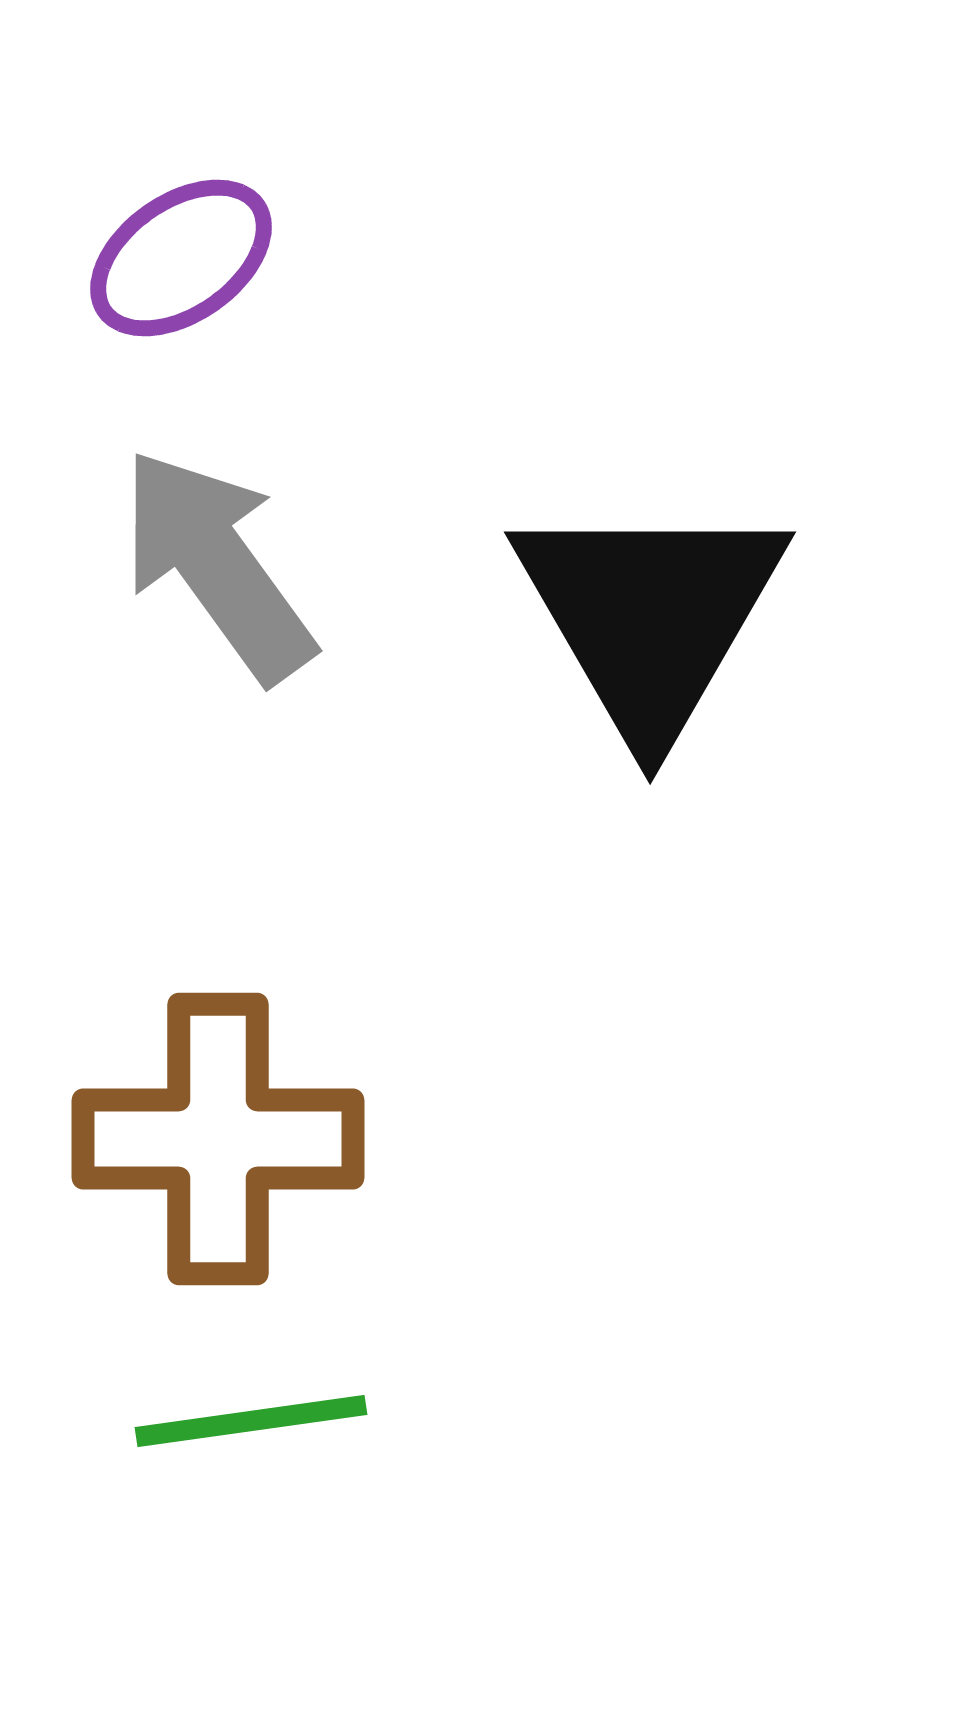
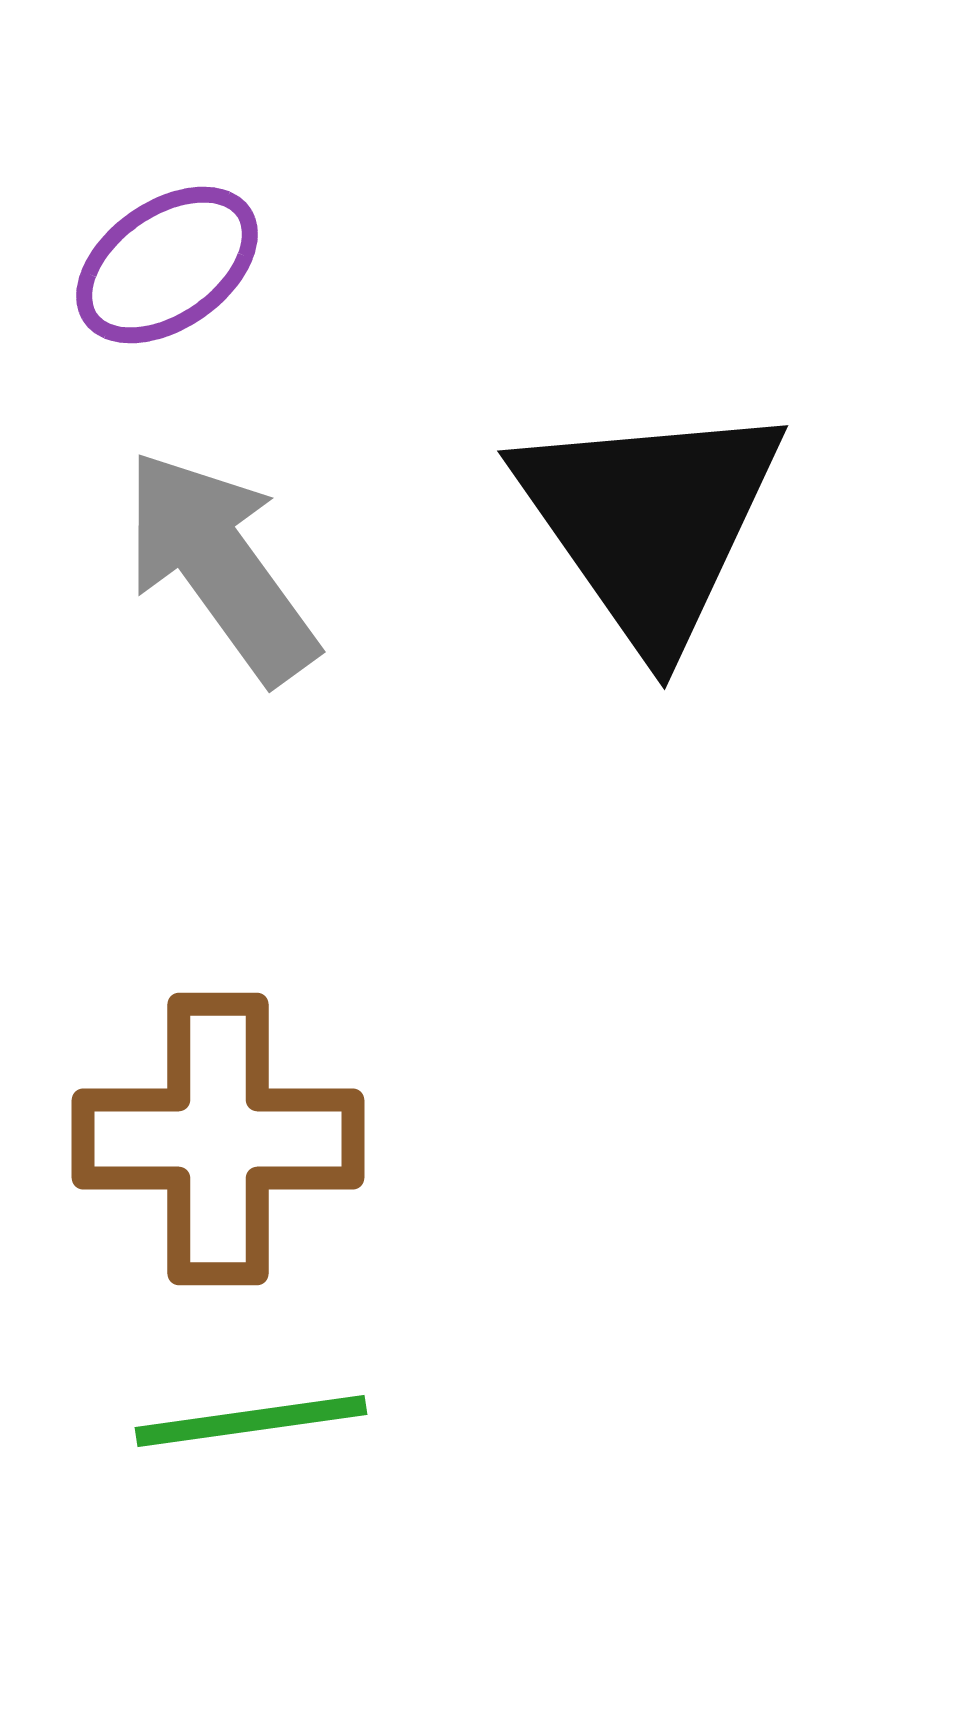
purple ellipse: moved 14 px left, 7 px down
gray arrow: moved 3 px right, 1 px down
black triangle: moved 94 px up; rotated 5 degrees counterclockwise
